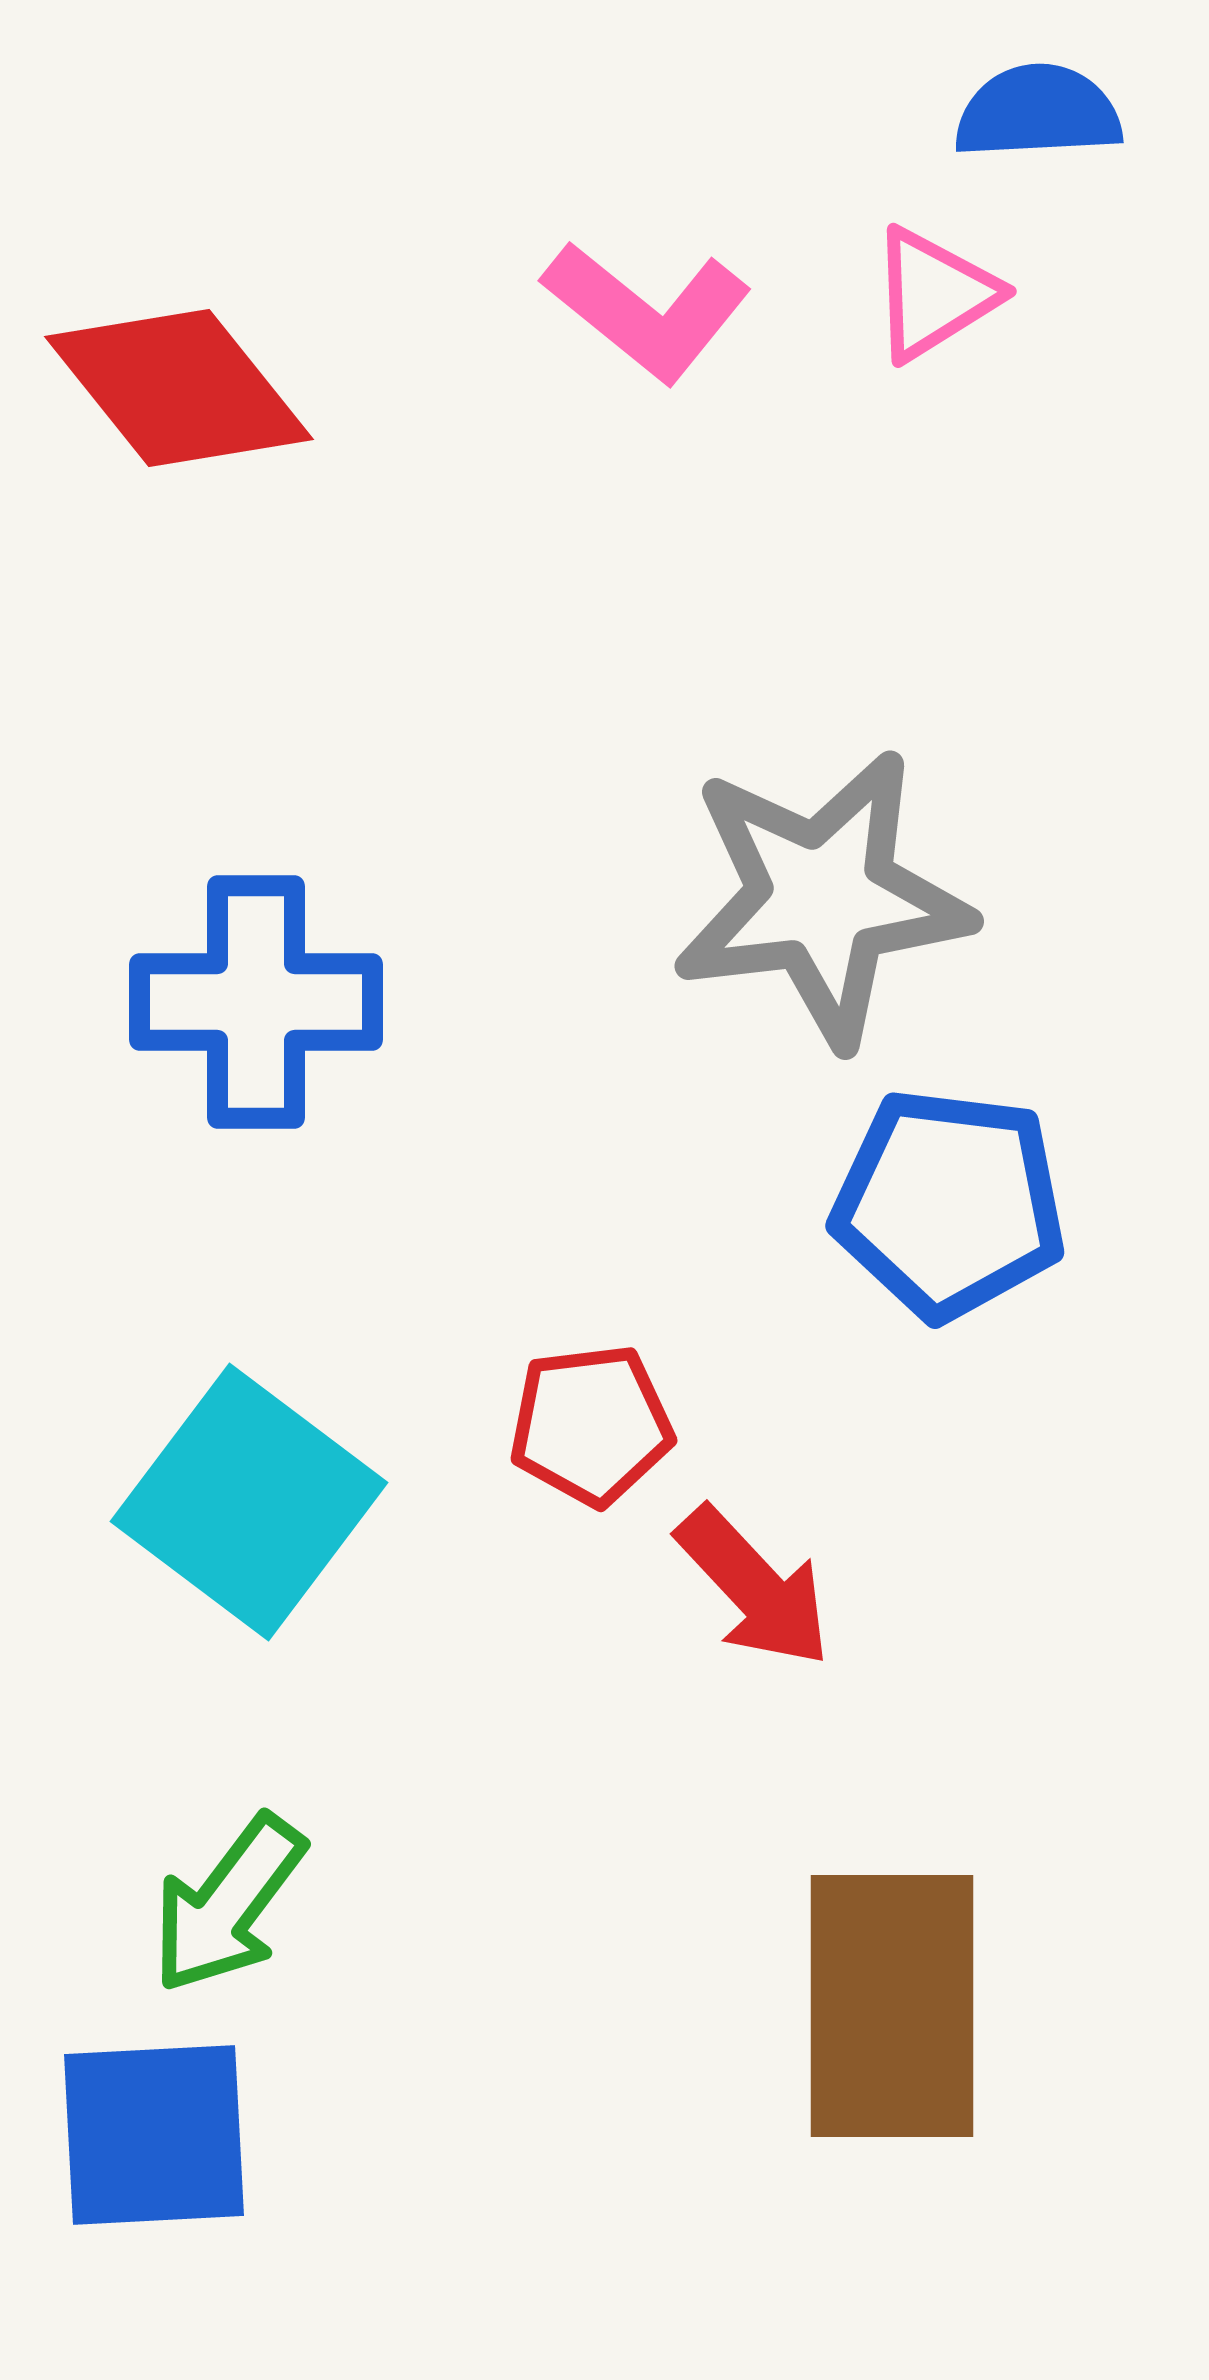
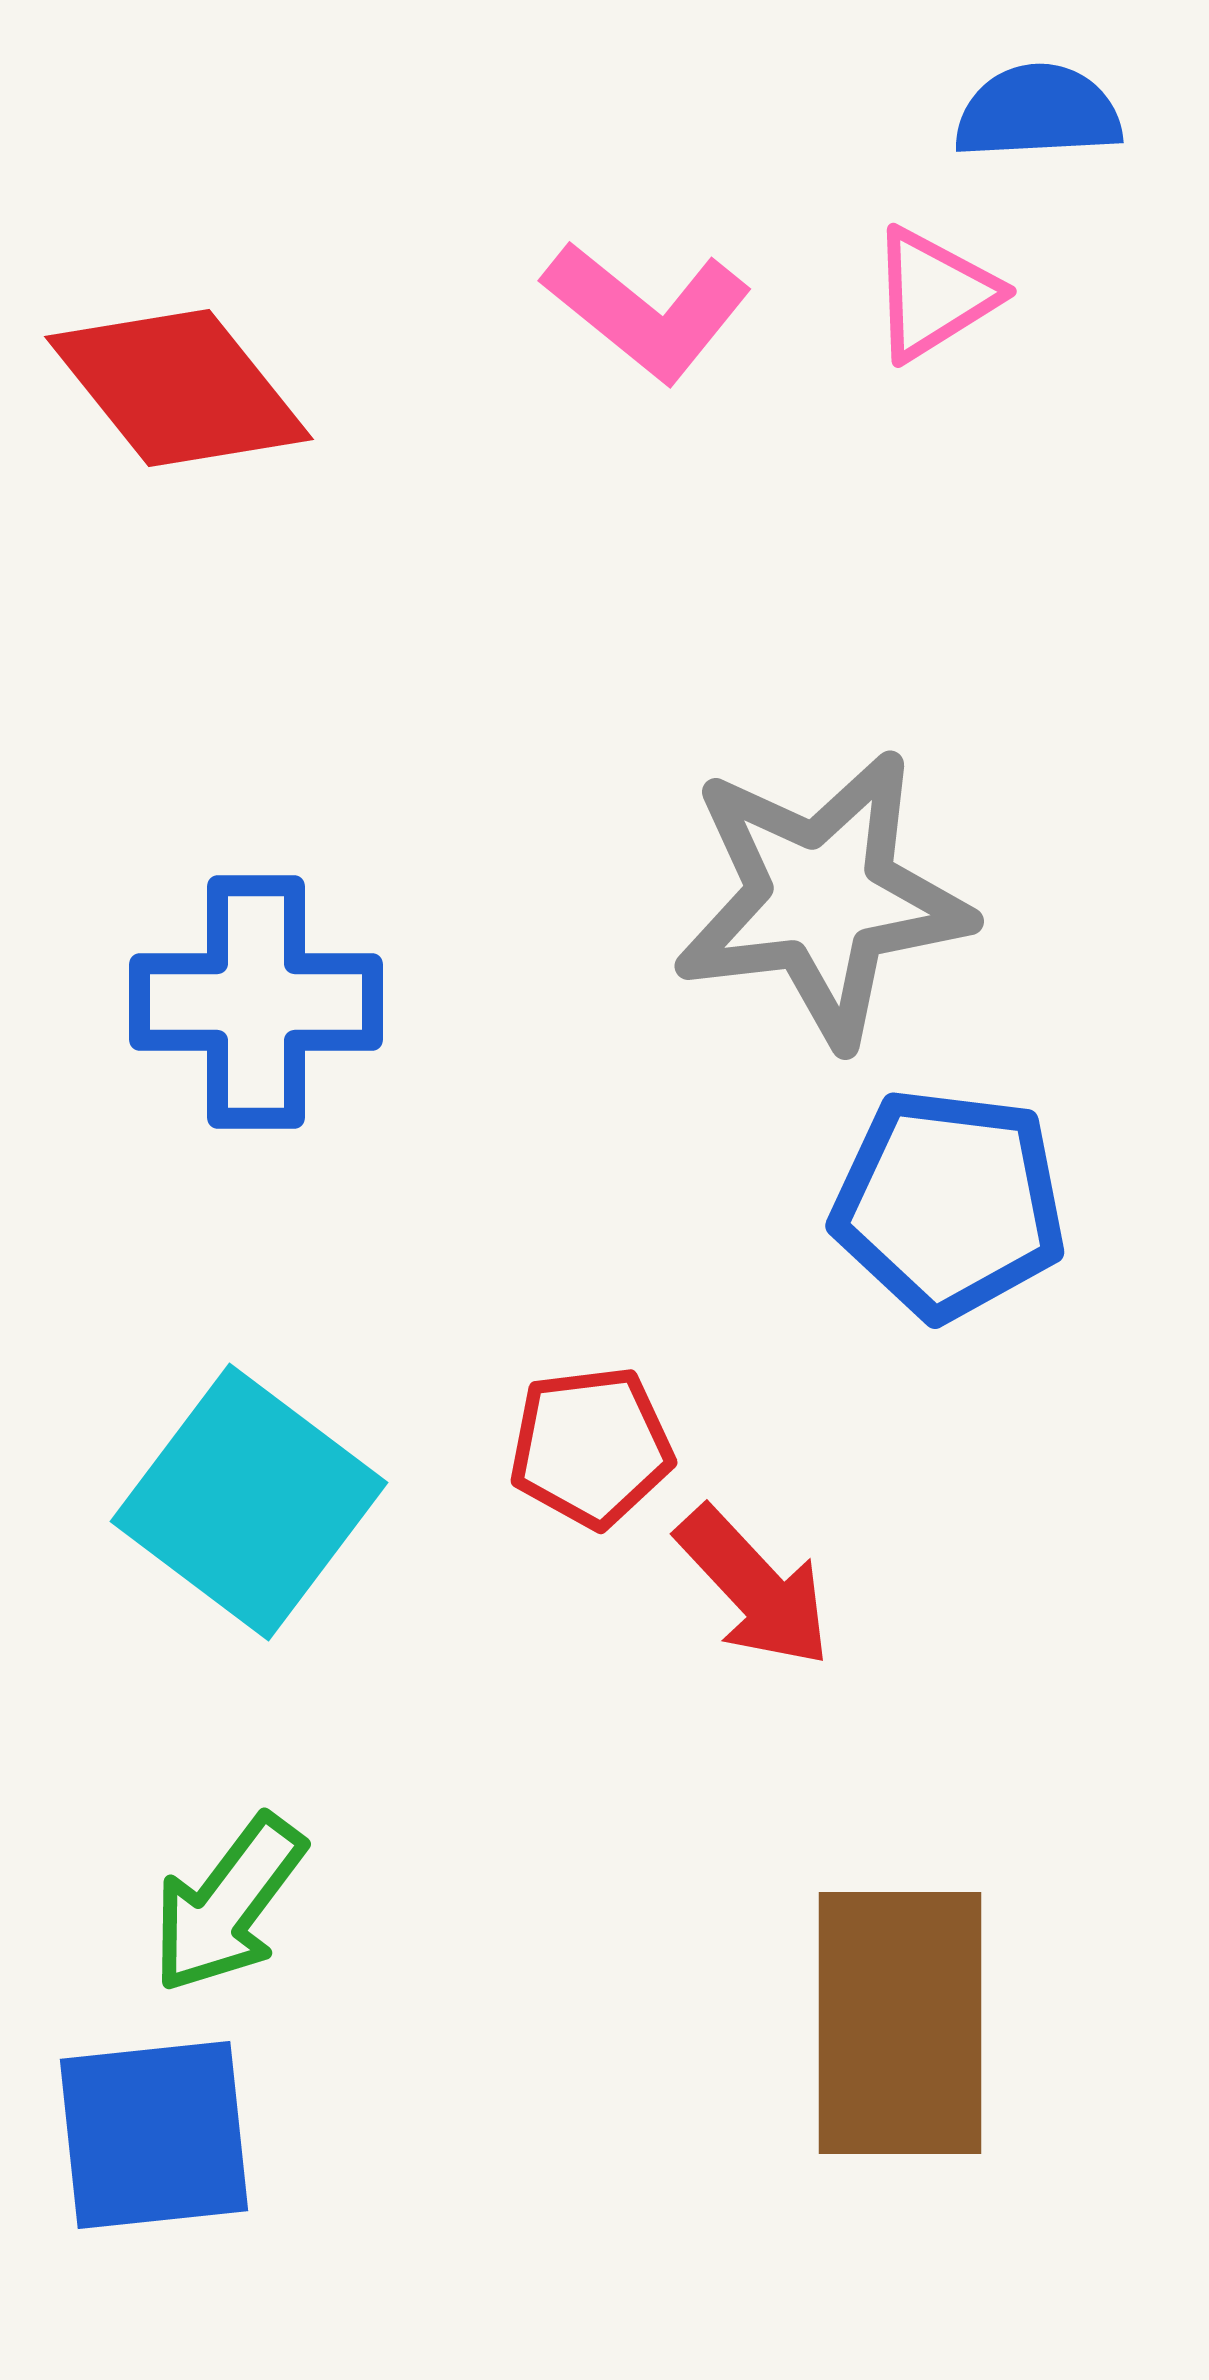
red pentagon: moved 22 px down
brown rectangle: moved 8 px right, 17 px down
blue square: rotated 3 degrees counterclockwise
